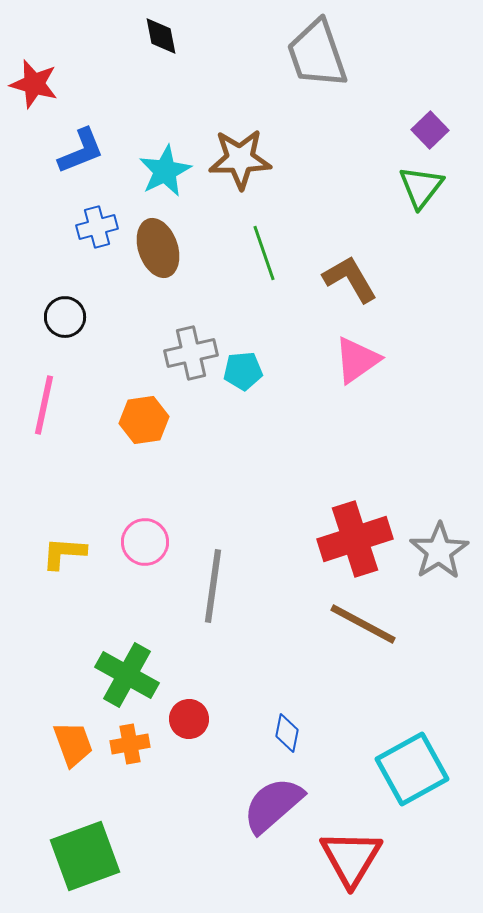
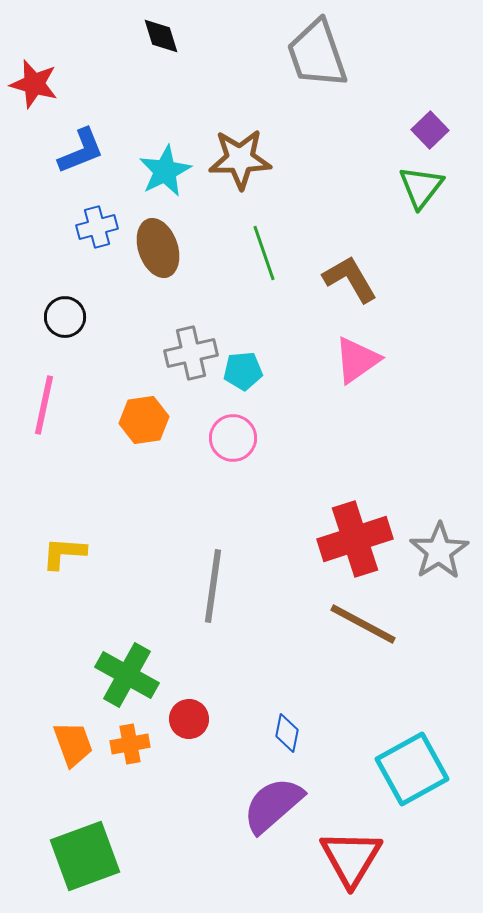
black diamond: rotated 6 degrees counterclockwise
pink circle: moved 88 px right, 104 px up
